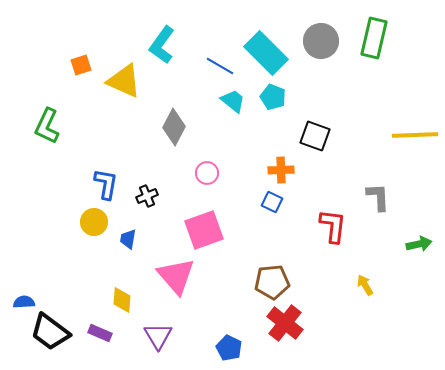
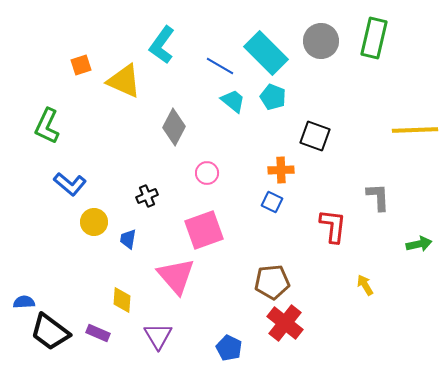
yellow line: moved 5 px up
blue L-shape: moved 36 px left; rotated 120 degrees clockwise
purple rectangle: moved 2 px left
